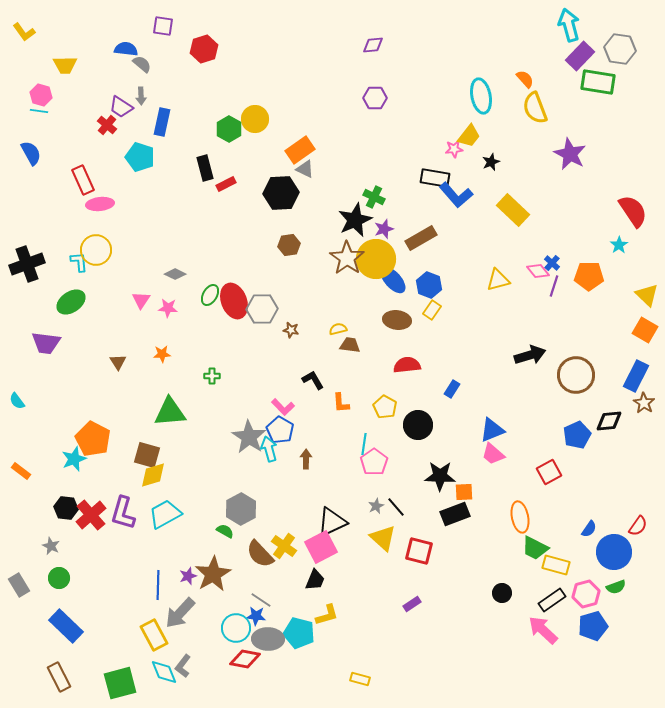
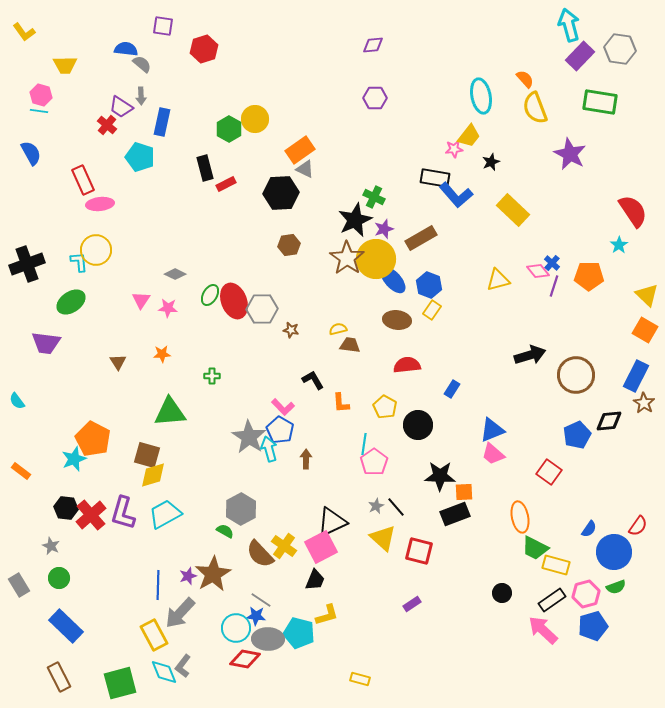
green rectangle at (598, 82): moved 2 px right, 20 px down
red square at (549, 472): rotated 25 degrees counterclockwise
